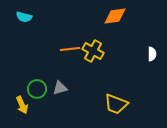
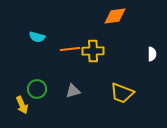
cyan semicircle: moved 13 px right, 20 px down
yellow cross: rotated 30 degrees counterclockwise
gray triangle: moved 13 px right, 3 px down
yellow trapezoid: moved 6 px right, 11 px up
